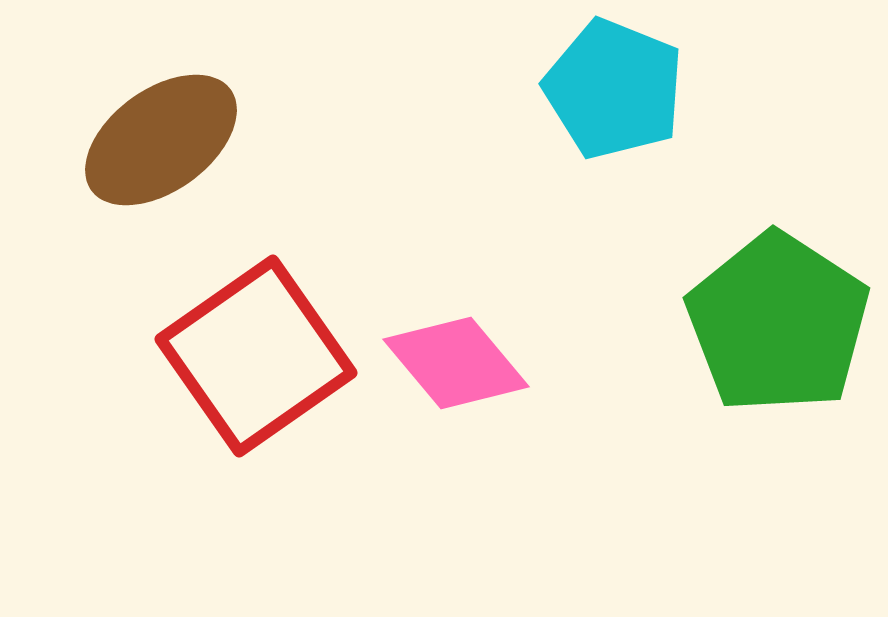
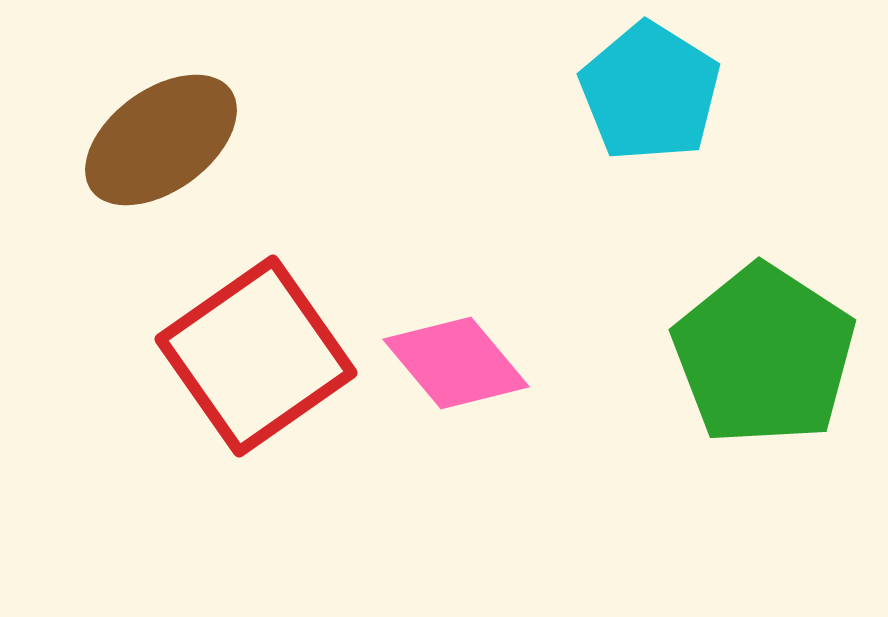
cyan pentagon: moved 36 px right, 3 px down; rotated 10 degrees clockwise
green pentagon: moved 14 px left, 32 px down
